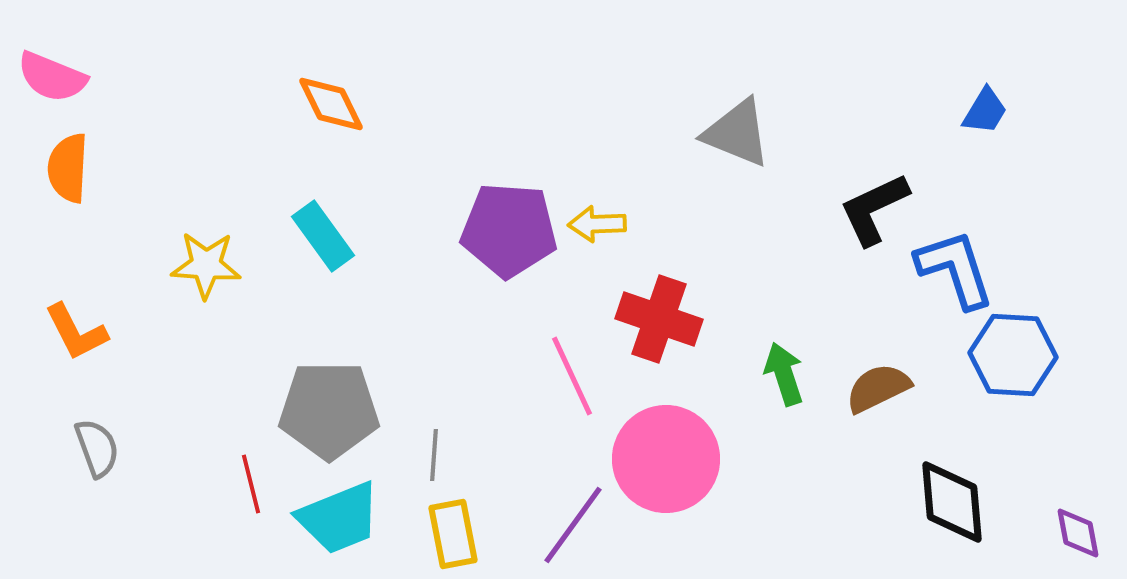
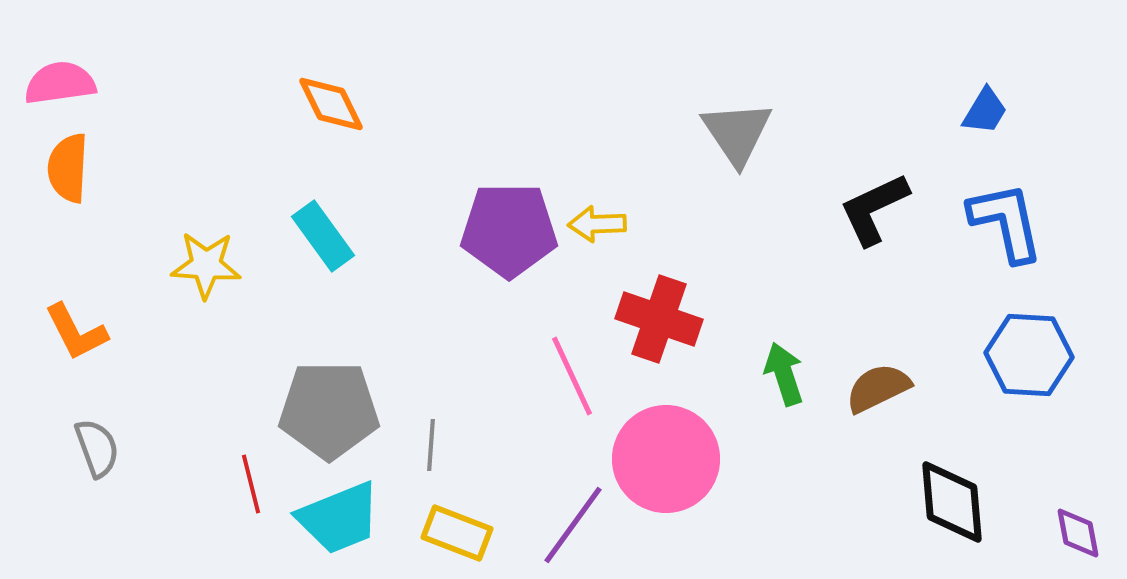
pink semicircle: moved 8 px right, 6 px down; rotated 150 degrees clockwise
gray triangle: rotated 34 degrees clockwise
purple pentagon: rotated 4 degrees counterclockwise
blue L-shape: moved 51 px right, 47 px up; rotated 6 degrees clockwise
blue hexagon: moved 16 px right
gray line: moved 3 px left, 10 px up
yellow rectangle: moved 4 px right, 1 px up; rotated 58 degrees counterclockwise
